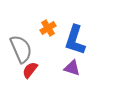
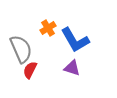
blue L-shape: rotated 48 degrees counterclockwise
red semicircle: rotated 12 degrees counterclockwise
